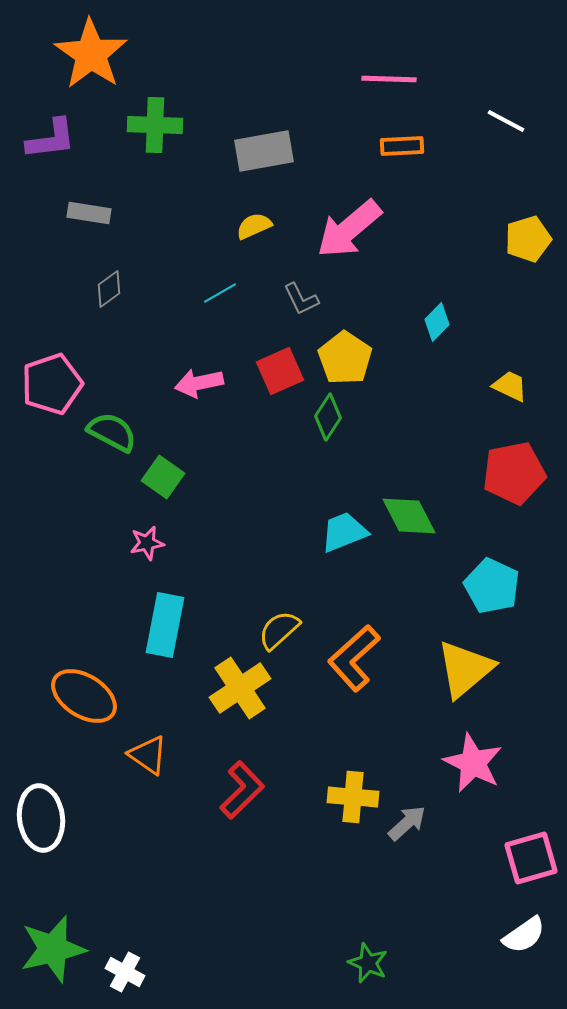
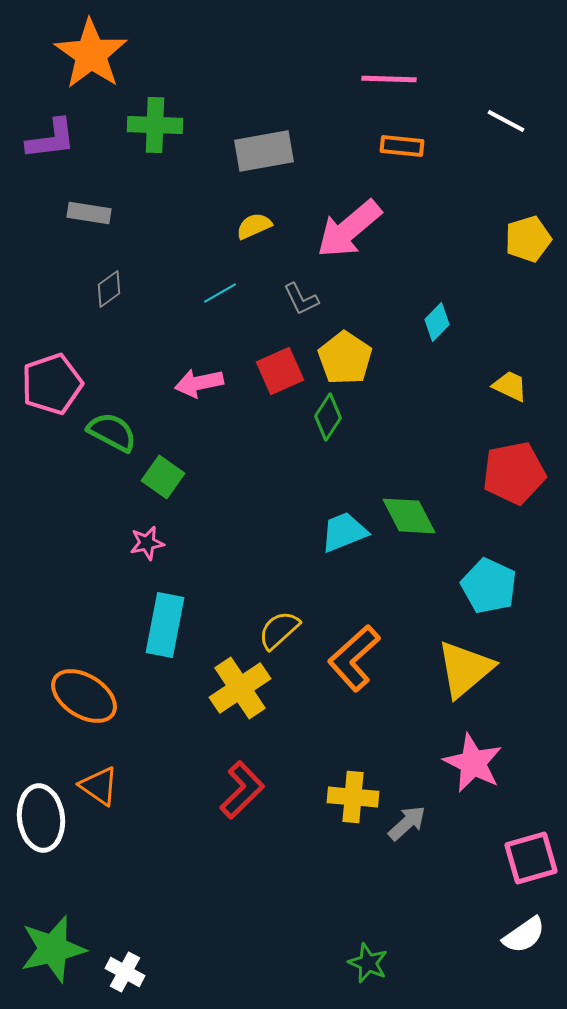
orange rectangle at (402, 146): rotated 9 degrees clockwise
cyan pentagon at (492, 586): moved 3 px left
orange triangle at (148, 755): moved 49 px left, 31 px down
